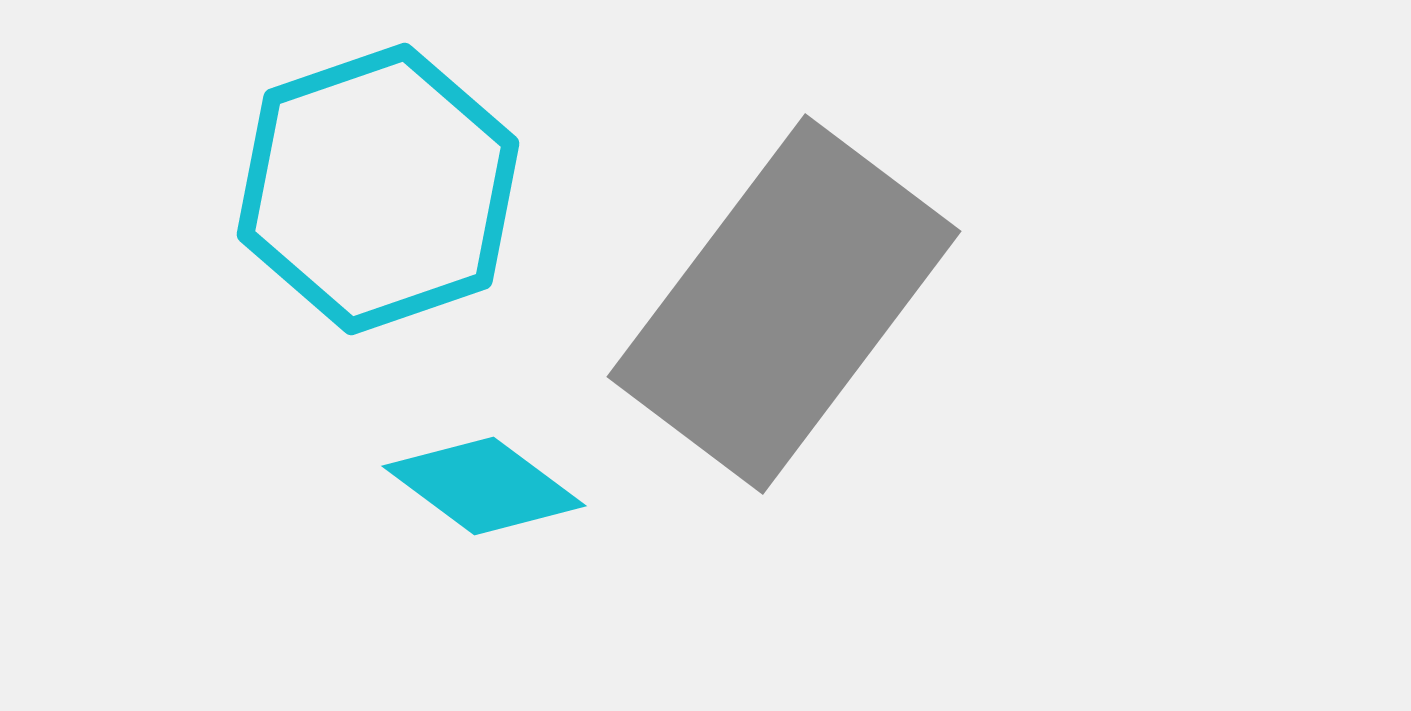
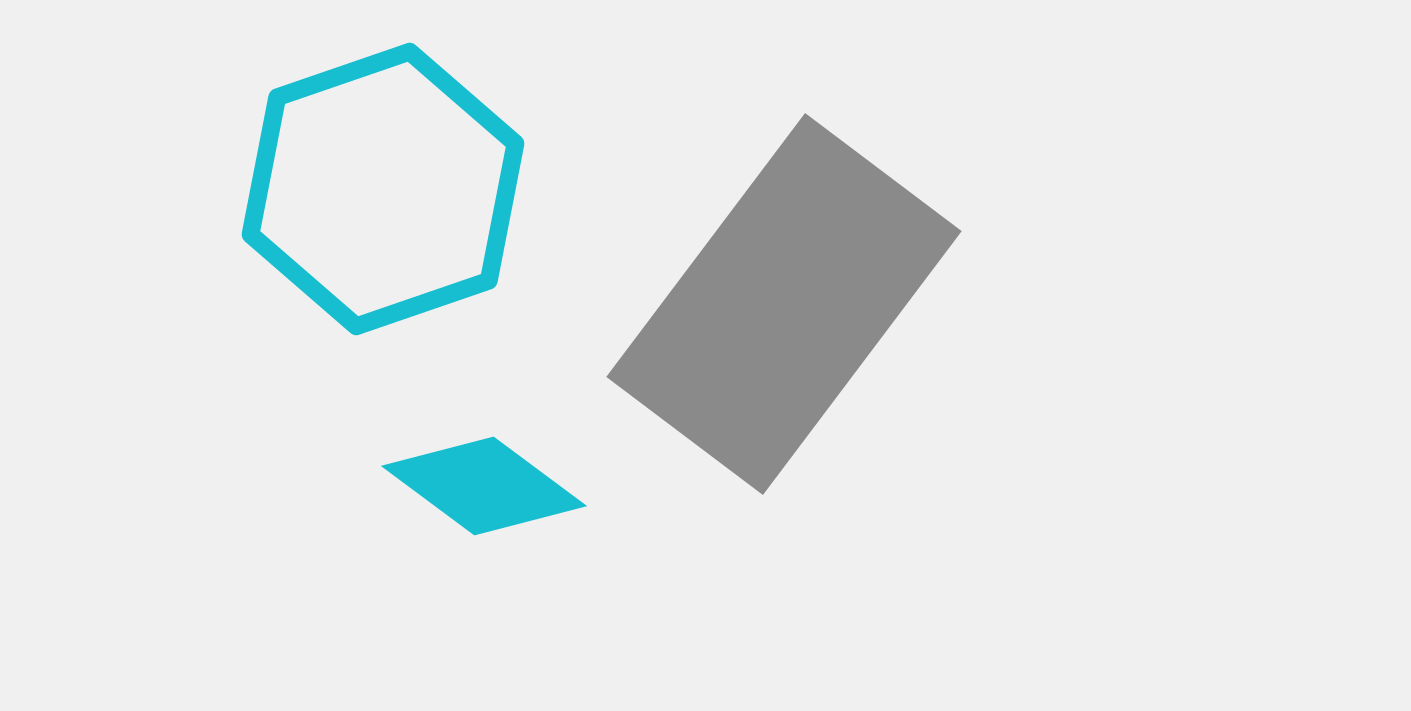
cyan hexagon: moved 5 px right
